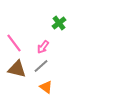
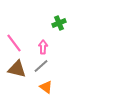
green cross: rotated 16 degrees clockwise
pink arrow: rotated 144 degrees clockwise
